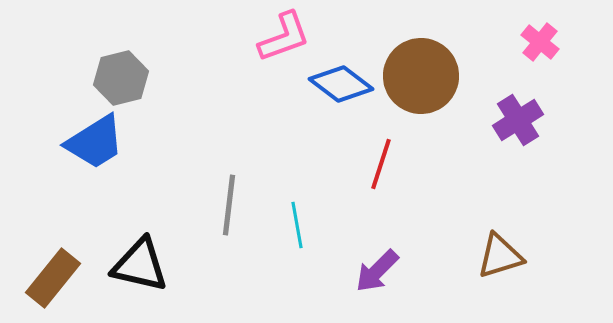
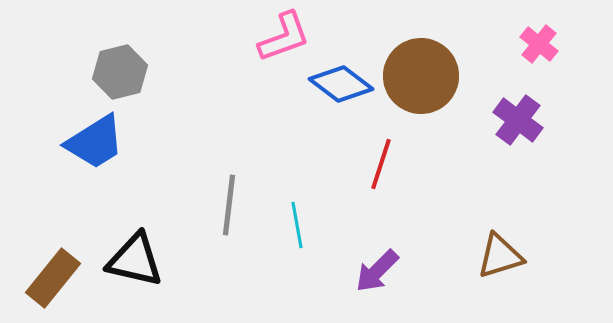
pink cross: moved 1 px left, 2 px down
gray hexagon: moved 1 px left, 6 px up
purple cross: rotated 21 degrees counterclockwise
black triangle: moved 5 px left, 5 px up
